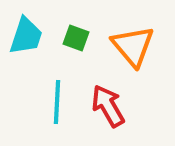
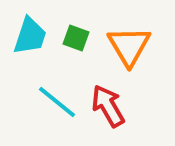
cyan trapezoid: moved 4 px right
orange triangle: moved 4 px left; rotated 9 degrees clockwise
cyan line: rotated 54 degrees counterclockwise
